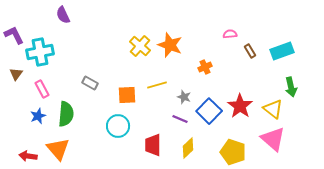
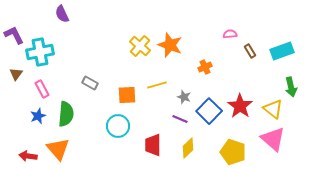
purple semicircle: moved 1 px left, 1 px up
